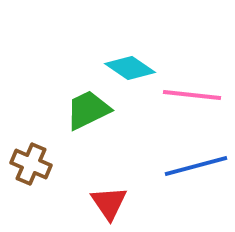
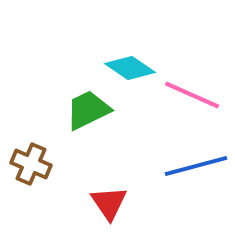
pink line: rotated 18 degrees clockwise
